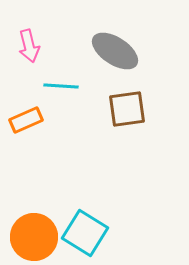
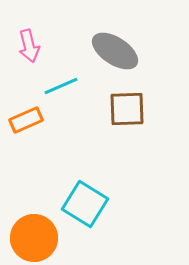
cyan line: rotated 28 degrees counterclockwise
brown square: rotated 6 degrees clockwise
cyan square: moved 29 px up
orange circle: moved 1 px down
